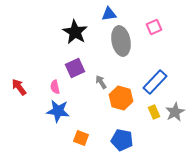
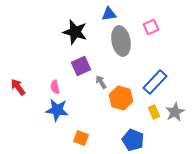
pink square: moved 3 px left
black star: rotated 15 degrees counterclockwise
purple square: moved 6 px right, 2 px up
red arrow: moved 1 px left
blue star: moved 1 px left, 1 px up
blue pentagon: moved 11 px right; rotated 10 degrees clockwise
